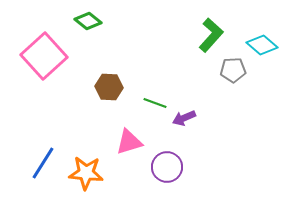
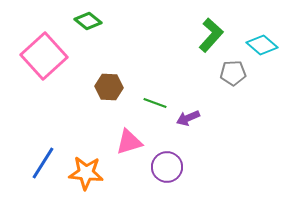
gray pentagon: moved 3 px down
purple arrow: moved 4 px right
